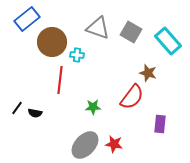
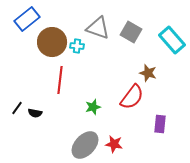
cyan rectangle: moved 4 px right, 1 px up
cyan cross: moved 9 px up
green star: rotated 14 degrees counterclockwise
